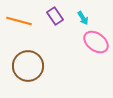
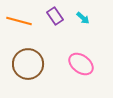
cyan arrow: rotated 16 degrees counterclockwise
pink ellipse: moved 15 px left, 22 px down
brown circle: moved 2 px up
